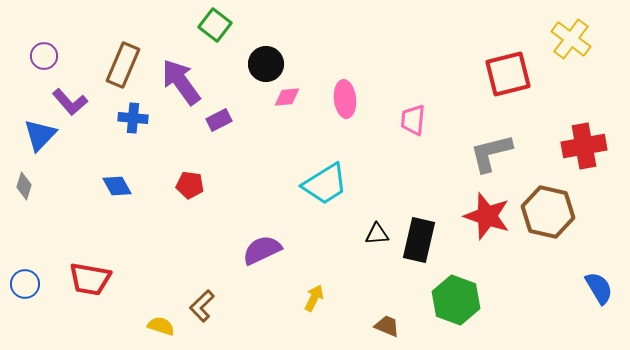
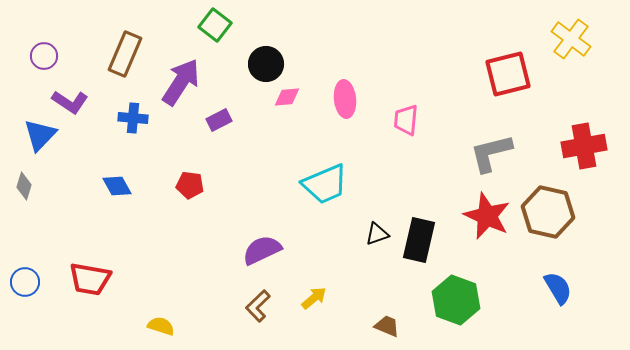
brown rectangle: moved 2 px right, 11 px up
purple arrow: rotated 69 degrees clockwise
purple L-shape: rotated 15 degrees counterclockwise
pink trapezoid: moved 7 px left
cyan trapezoid: rotated 9 degrees clockwise
red star: rotated 6 degrees clockwise
black triangle: rotated 15 degrees counterclockwise
blue circle: moved 2 px up
blue semicircle: moved 41 px left
yellow arrow: rotated 24 degrees clockwise
brown L-shape: moved 56 px right
